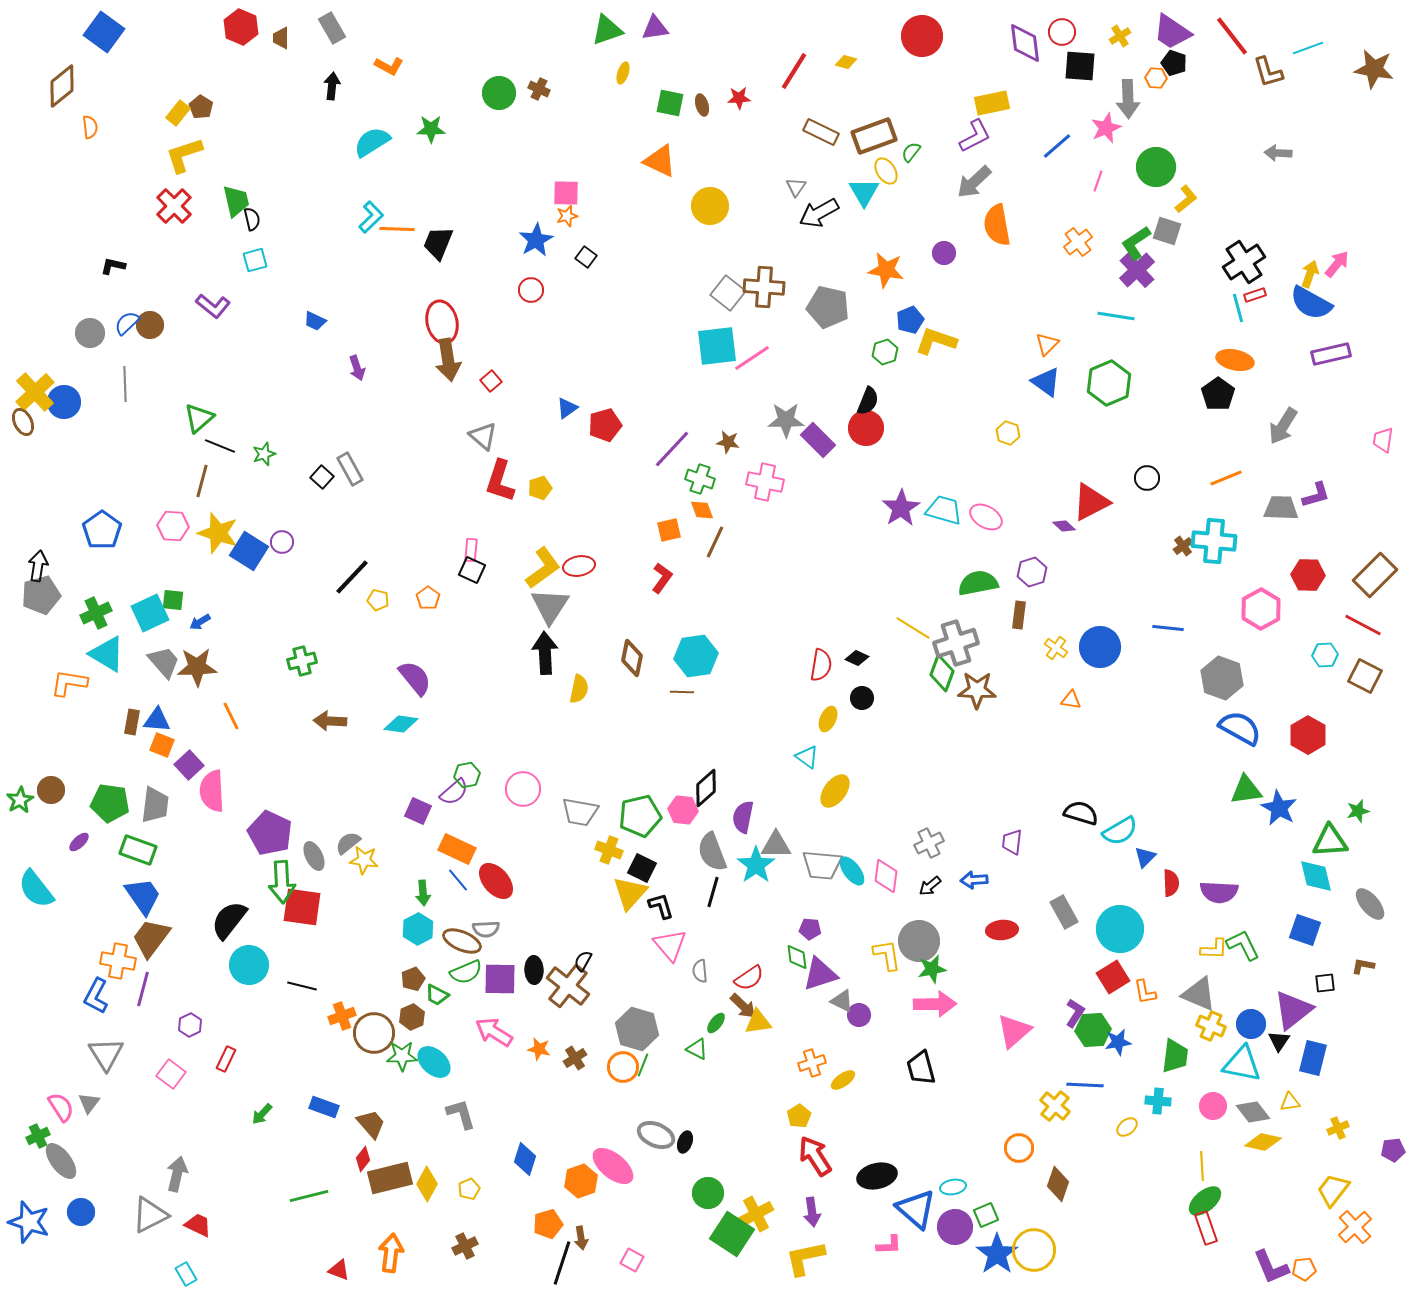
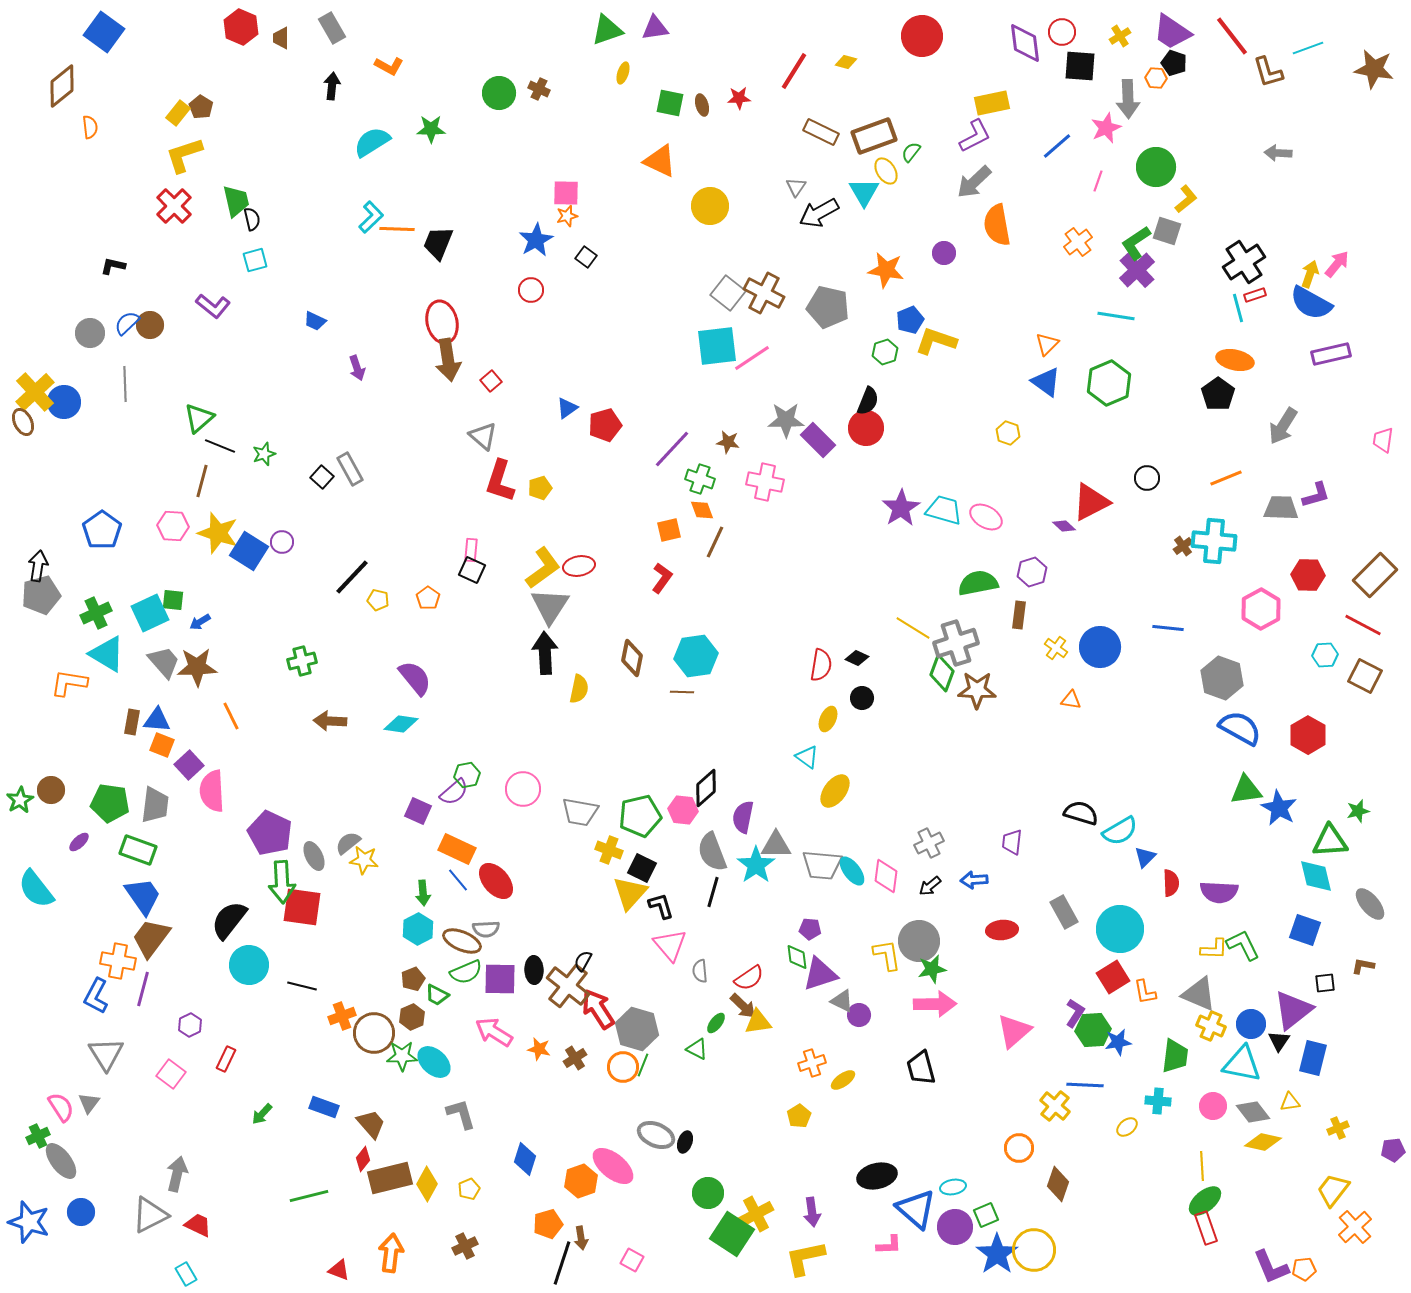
brown cross at (764, 287): moved 6 px down; rotated 24 degrees clockwise
red arrow at (815, 1156): moved 217 px left, 147 px up
